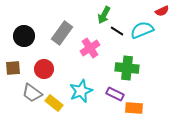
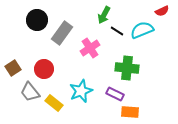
black circle: moved 13 px right, 16 px up
brown square: rotated 28 degrees counterclockwise
gray trapezoid: moved 2 px left, 1 px up; rotated 15 degrees clockwise
orange rectangle: moved 4 px left, 4 px down
